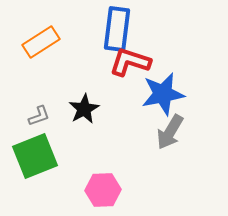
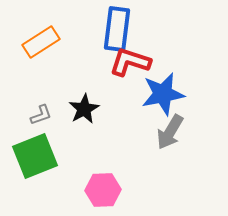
gray L-shape: moved 2 px right, 1 px up
